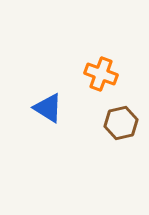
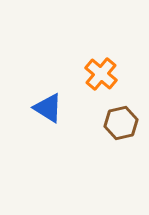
orange cross: rotated 20 degrees clockwise
